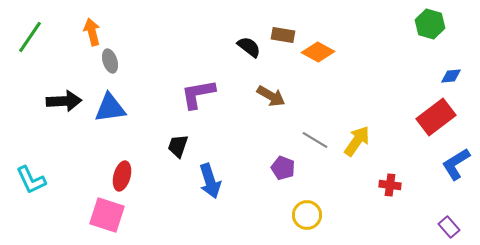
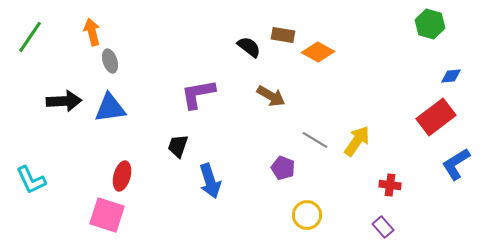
purple rectangle: moved 66 px left
